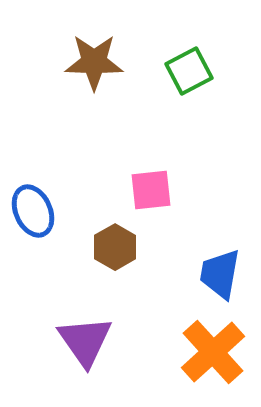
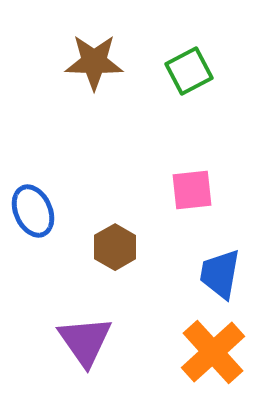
pink square: moved 41 px right
